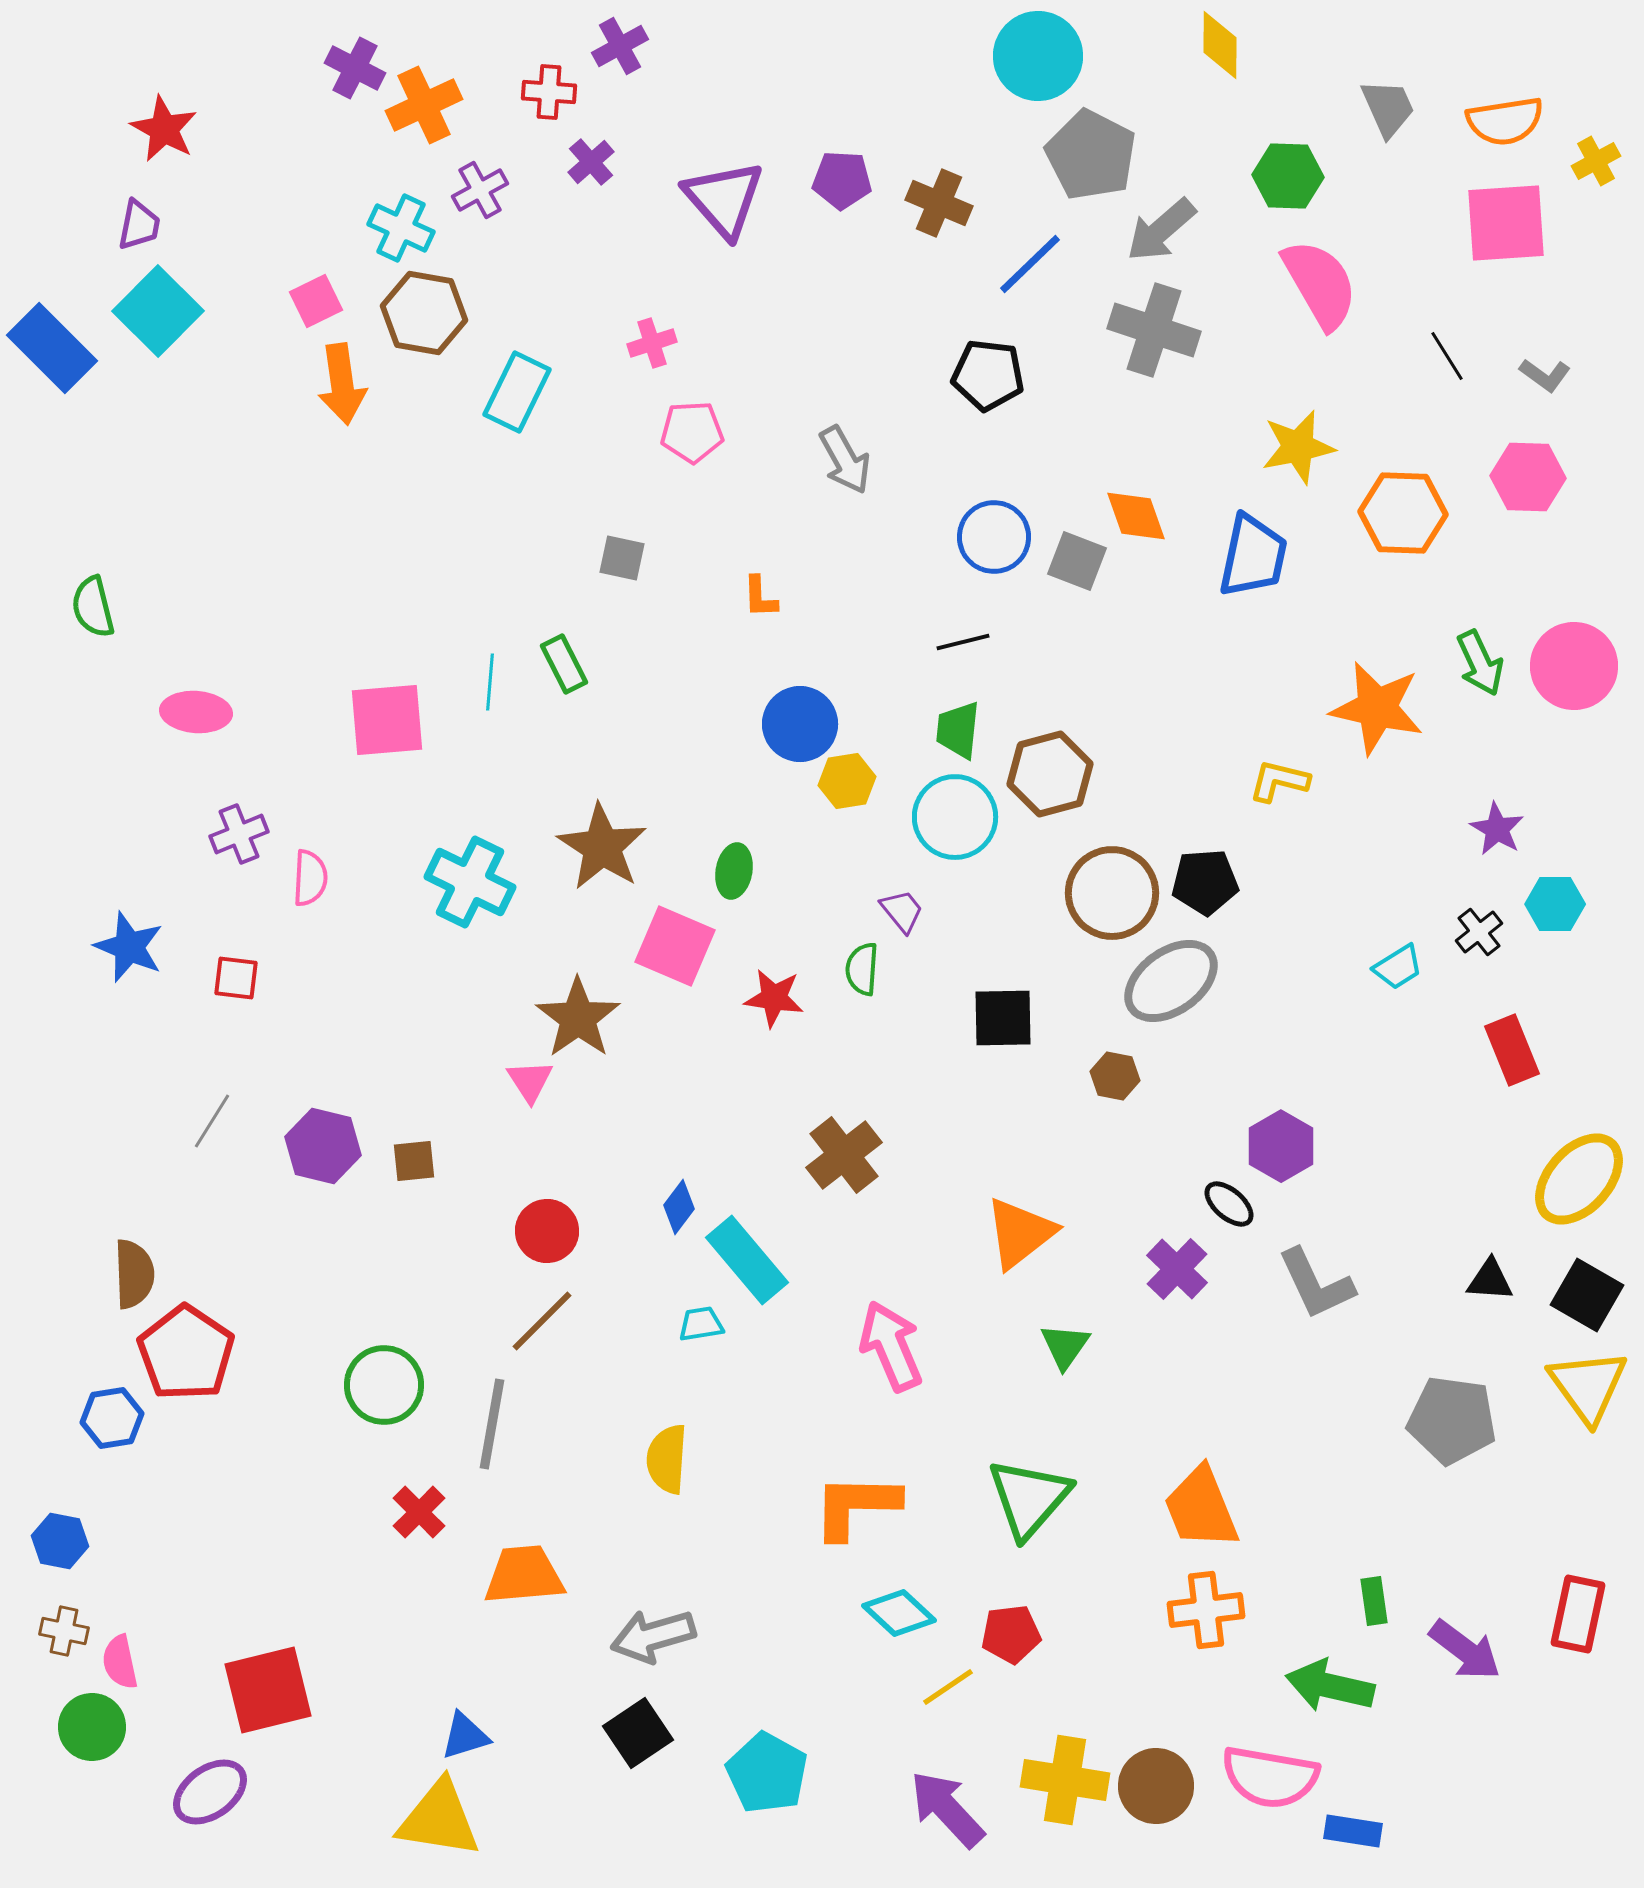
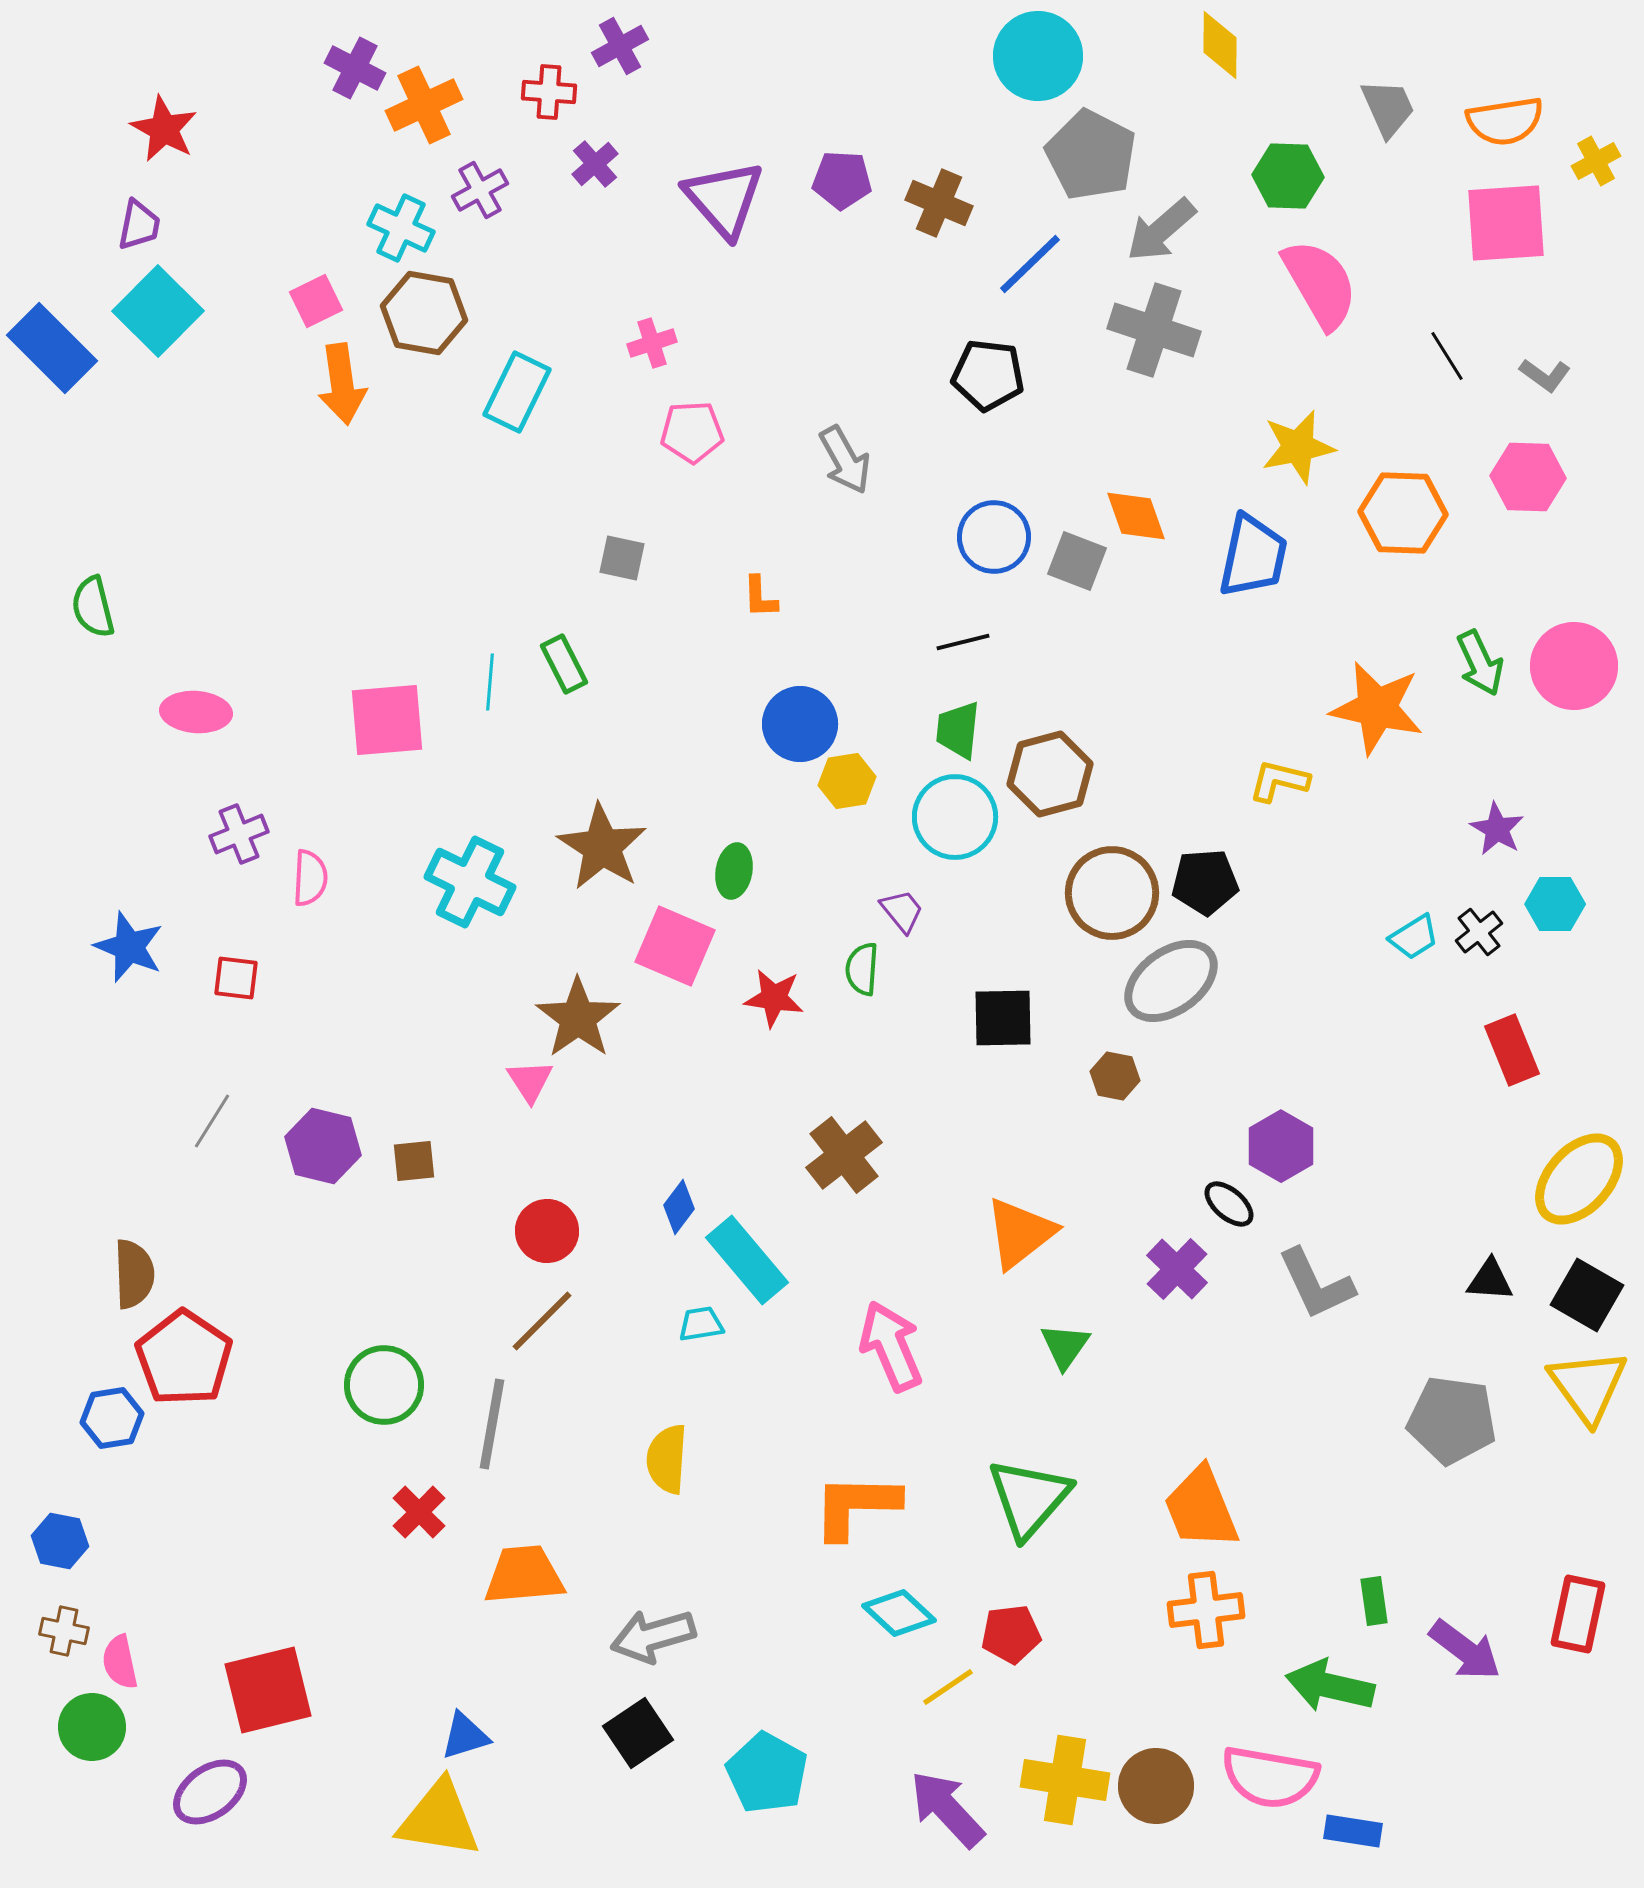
purple cross at (591, 162): moved 4 px right, 2 px down
cyan trapezoid at (1398, 967): moved 16 px right, 30 px up
red pentagon at (186, 1353): moved 2 px left, 5 px down
